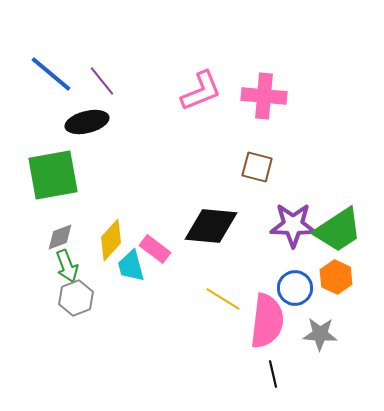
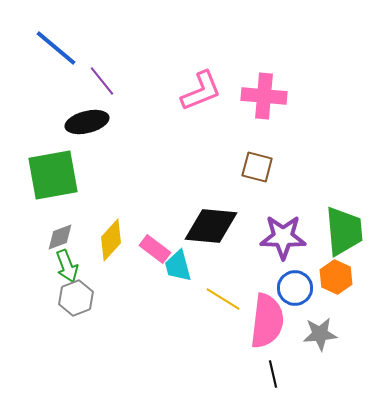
blue line: moved 5 px right, 26 px up
purple star: moved 10 px left, 12 px down
green trapezoid: moved 6 px right, 1 px down; rotated 62 degrees counterclockwise
cyan trapezoid: moved 47 px right
gray star: rotated 8 degrees counterclockwise
